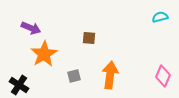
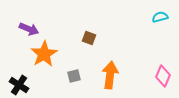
purple arrow: moved 2 px left, 1 px down
brown square: rotated 16 degrees clockwise
